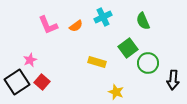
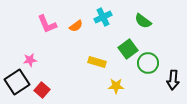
green semicircle: rotated 30 degrees counterclockwise
pink L-shape: moved 1 px left, 1 px up
green square: moved 1 px down
pink star: rotated 16 degrees clockwise
red square: moved 8 px down
yellow star: moved 6 px up; rotated 21 degrees counterclockwise
